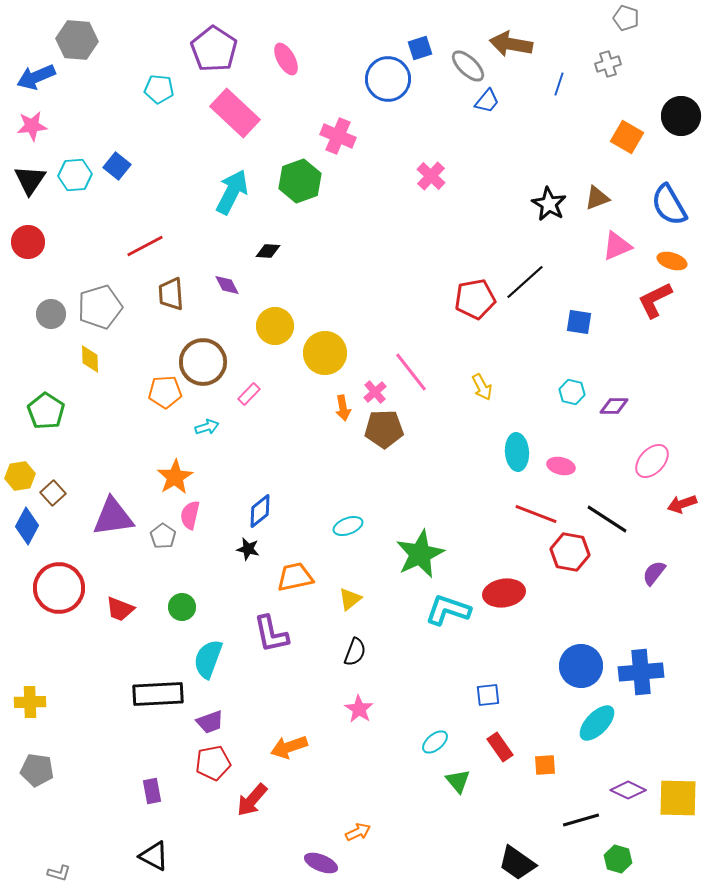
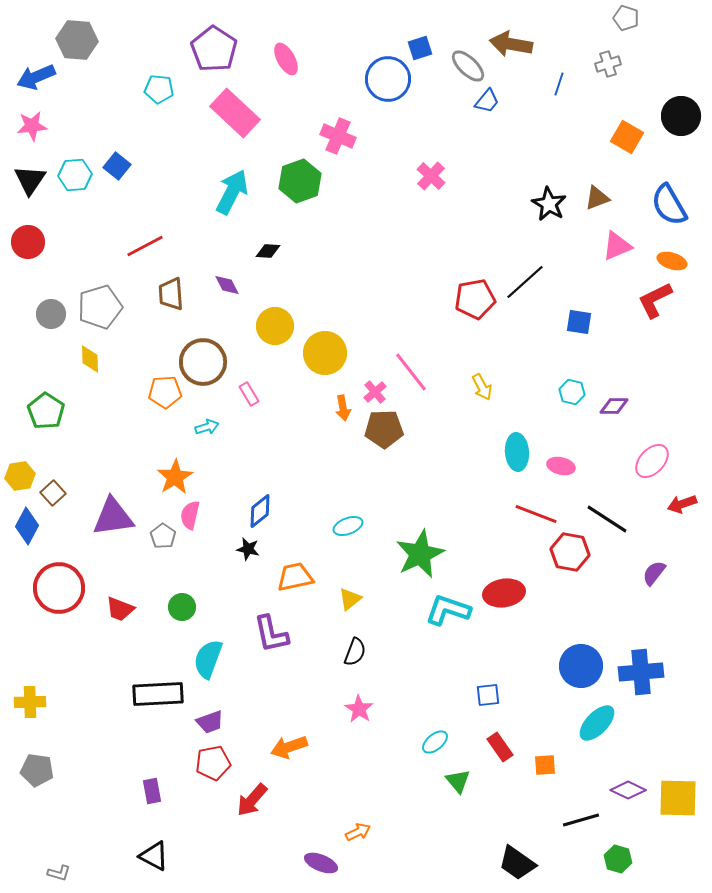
pink rectangle at (249, 394): rotated 75 degrees counterclockwise
